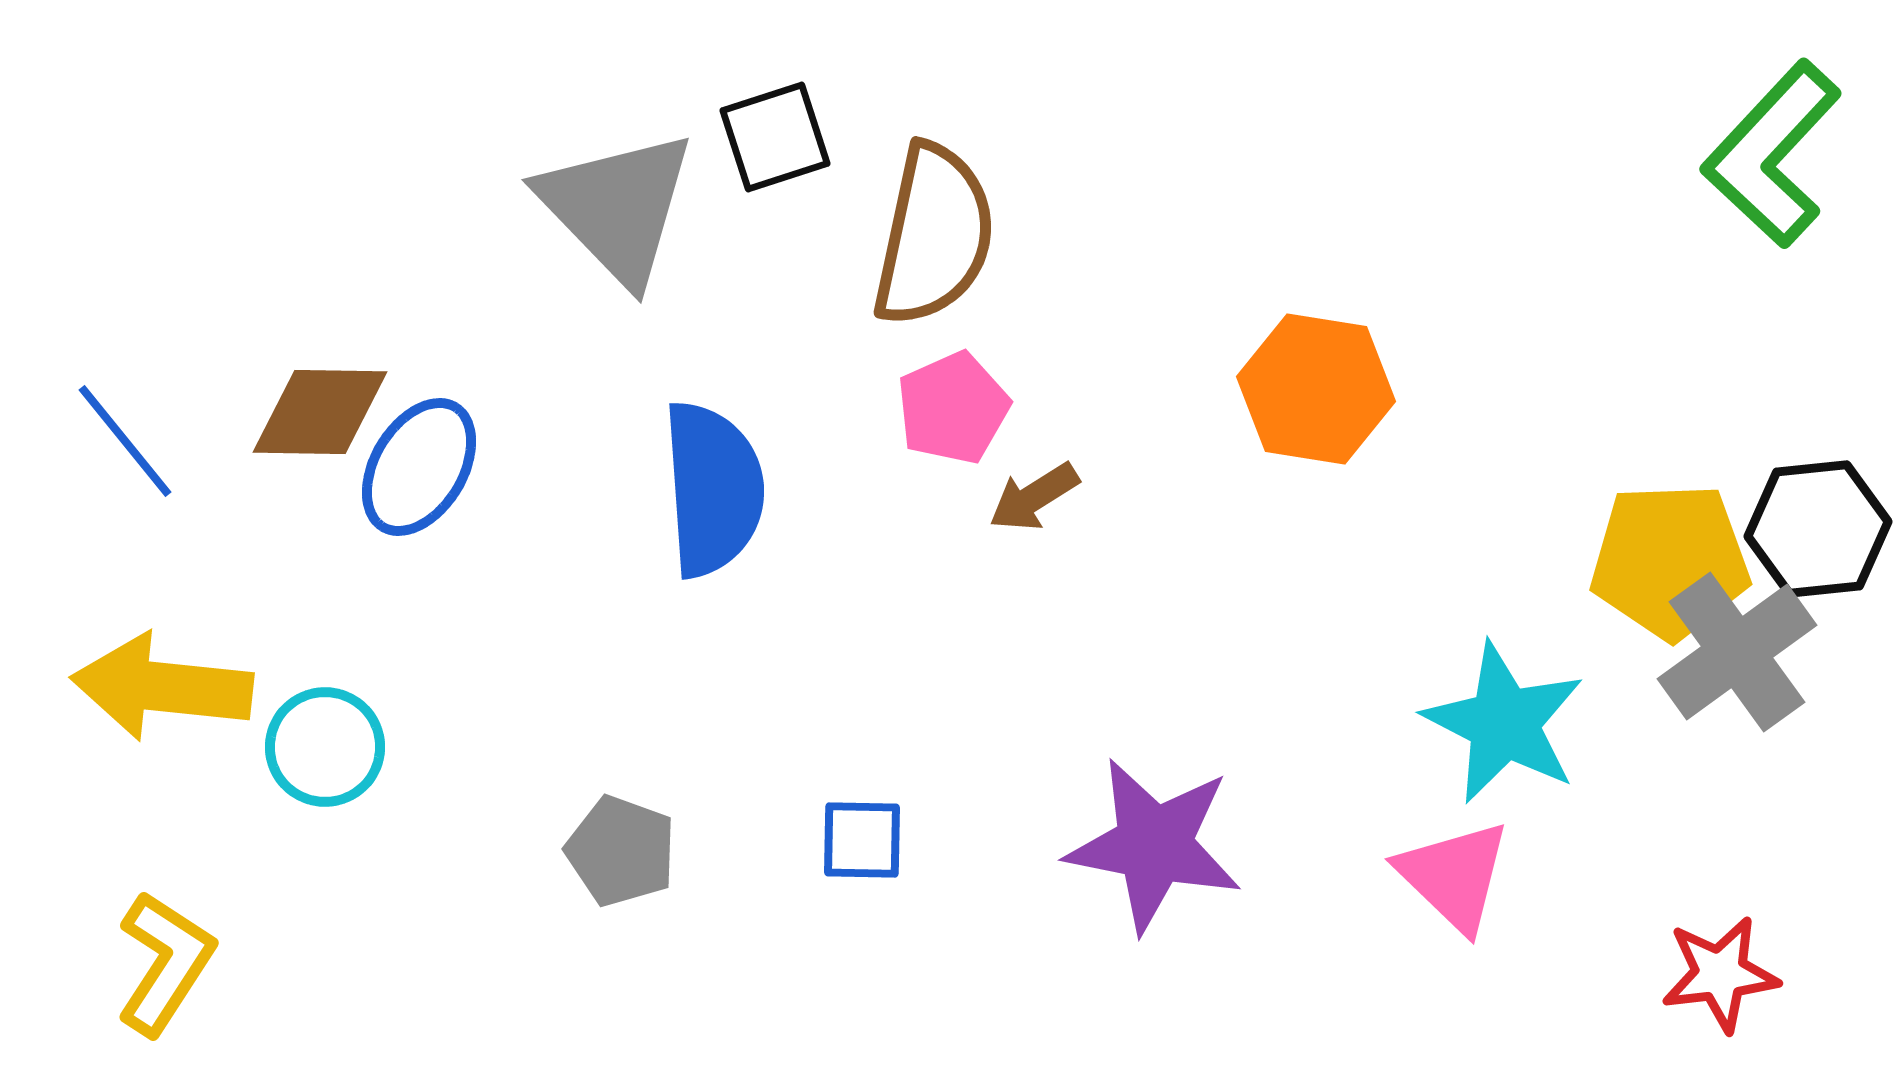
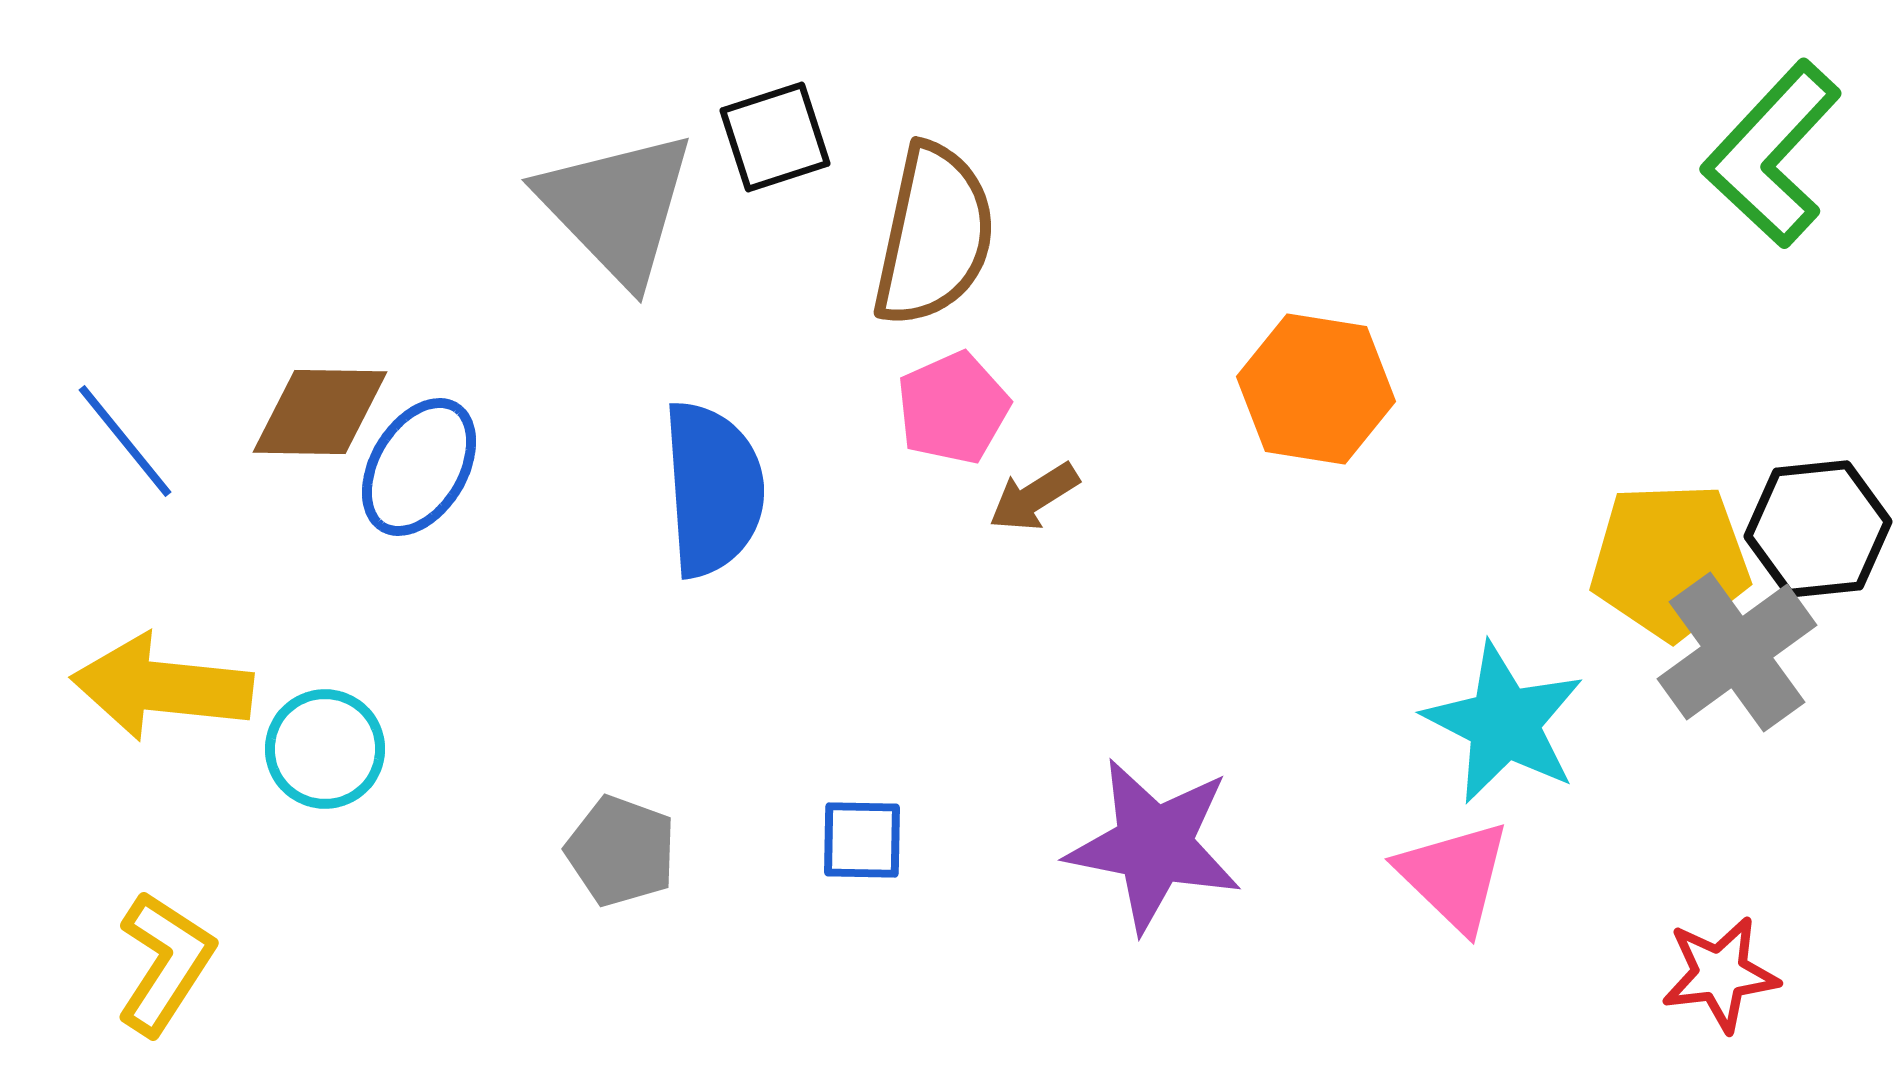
cyan circle: moved 2 px down
